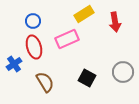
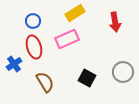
yellow rectangle: moved 9 px left, 1 px up
